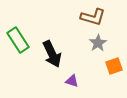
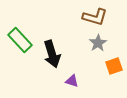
brown L-shape: moved 2 px right
green rectangle: moved 2 px right; rotated 10 degrees counterclockwise
black arrow: rotated 8 degrees clockwise
